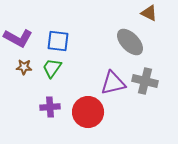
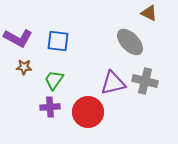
green trapezoid: moved 2 px right, 12 px down
